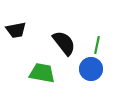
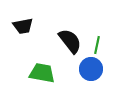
black trapezoid: moved 7 px right, 4 px up
black semicircle: moved 6 px right, 2 px up
